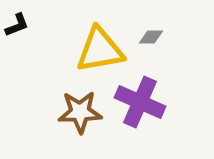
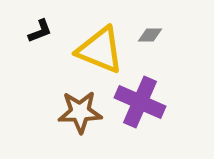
black L-shape: moved 23 px right, 6 px down
gray diamond: moved 1 px left, 2 px up
yellow triangle: rotated 32 degrees clockwise
